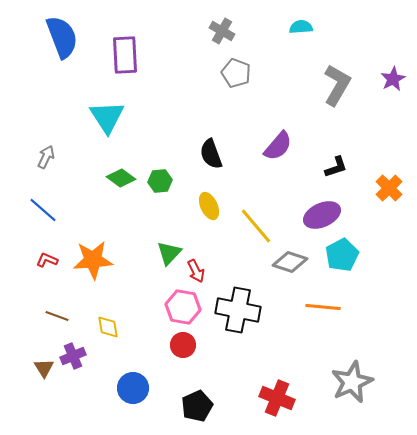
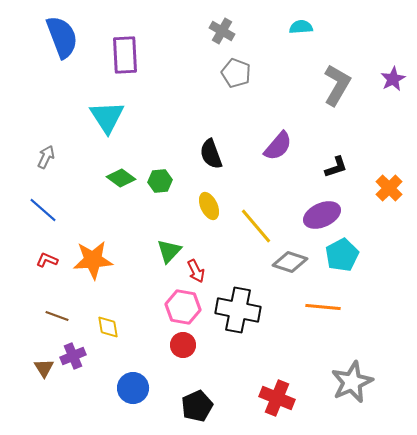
green triangle: moved 2 px up
